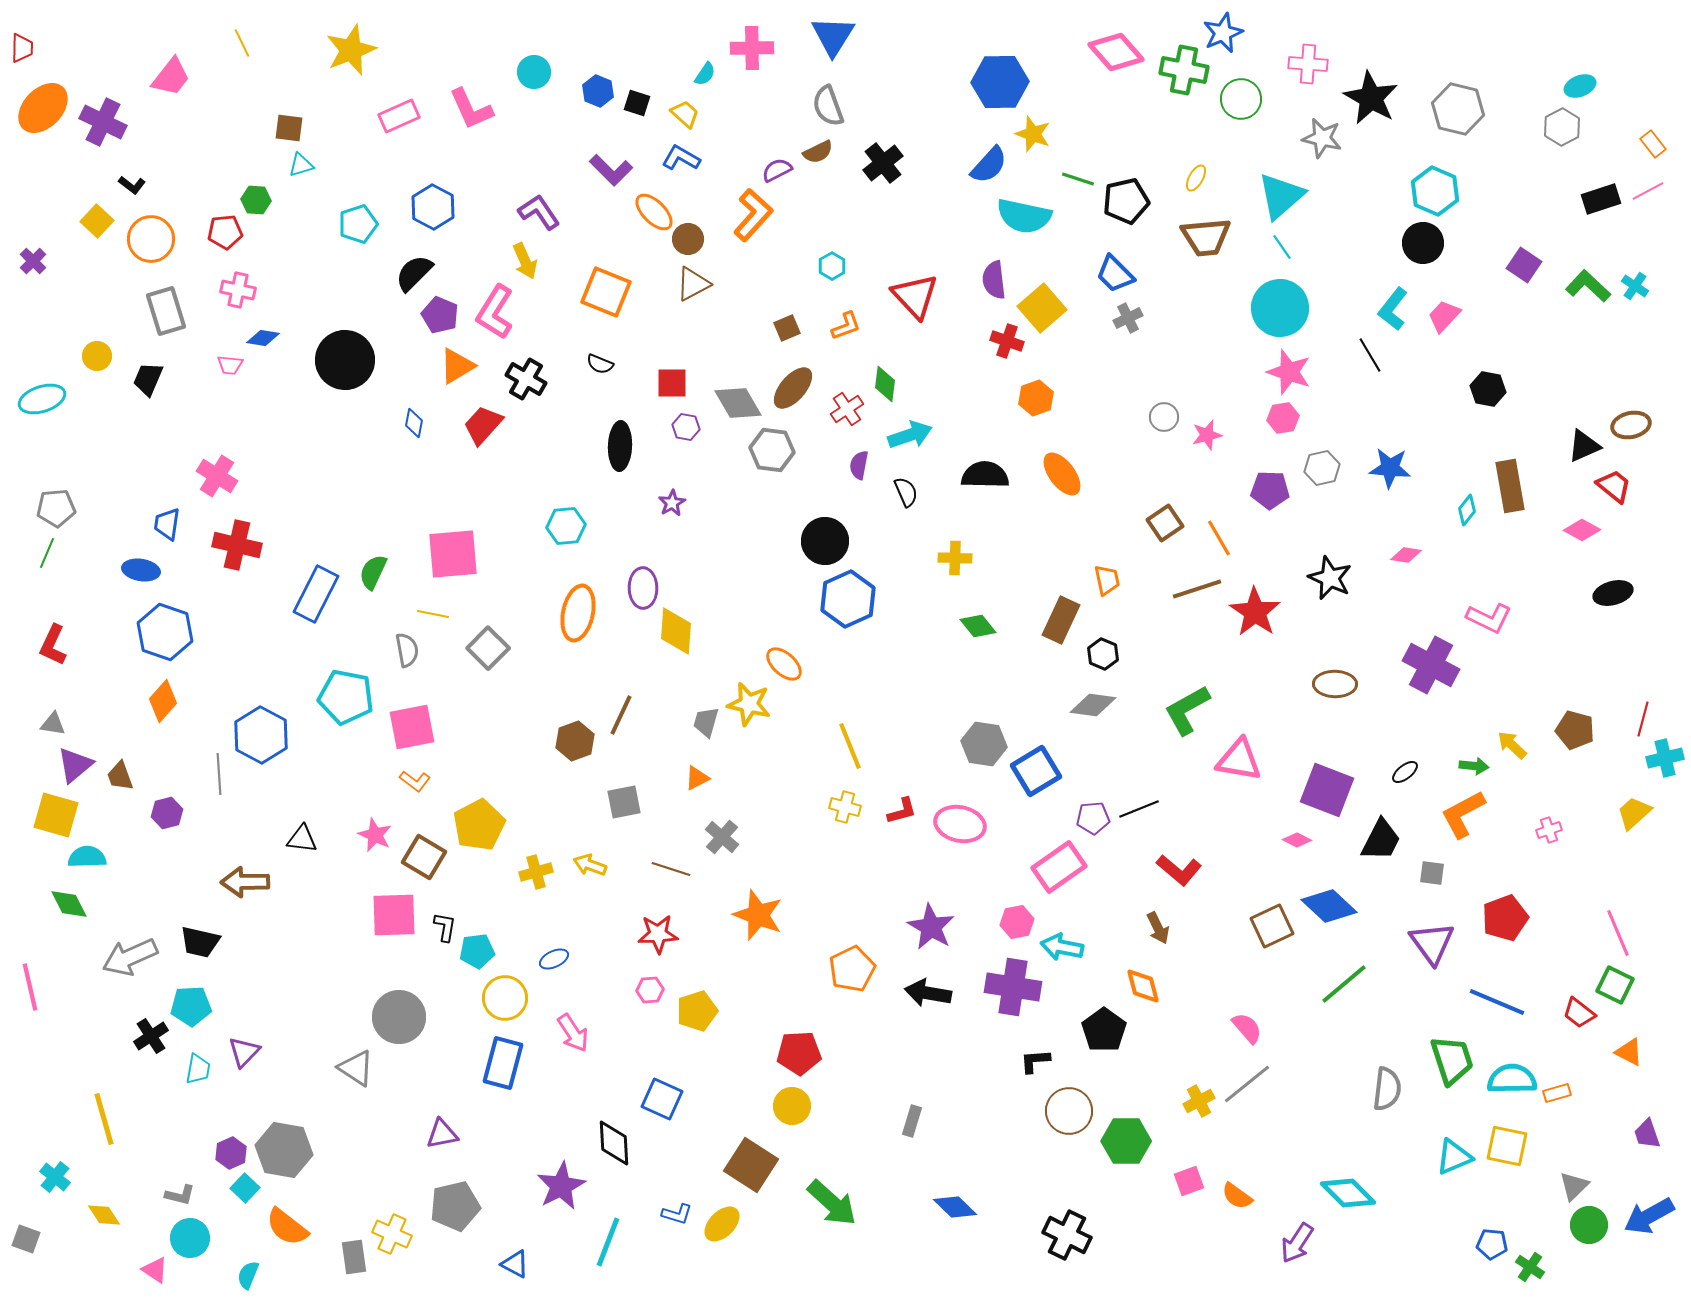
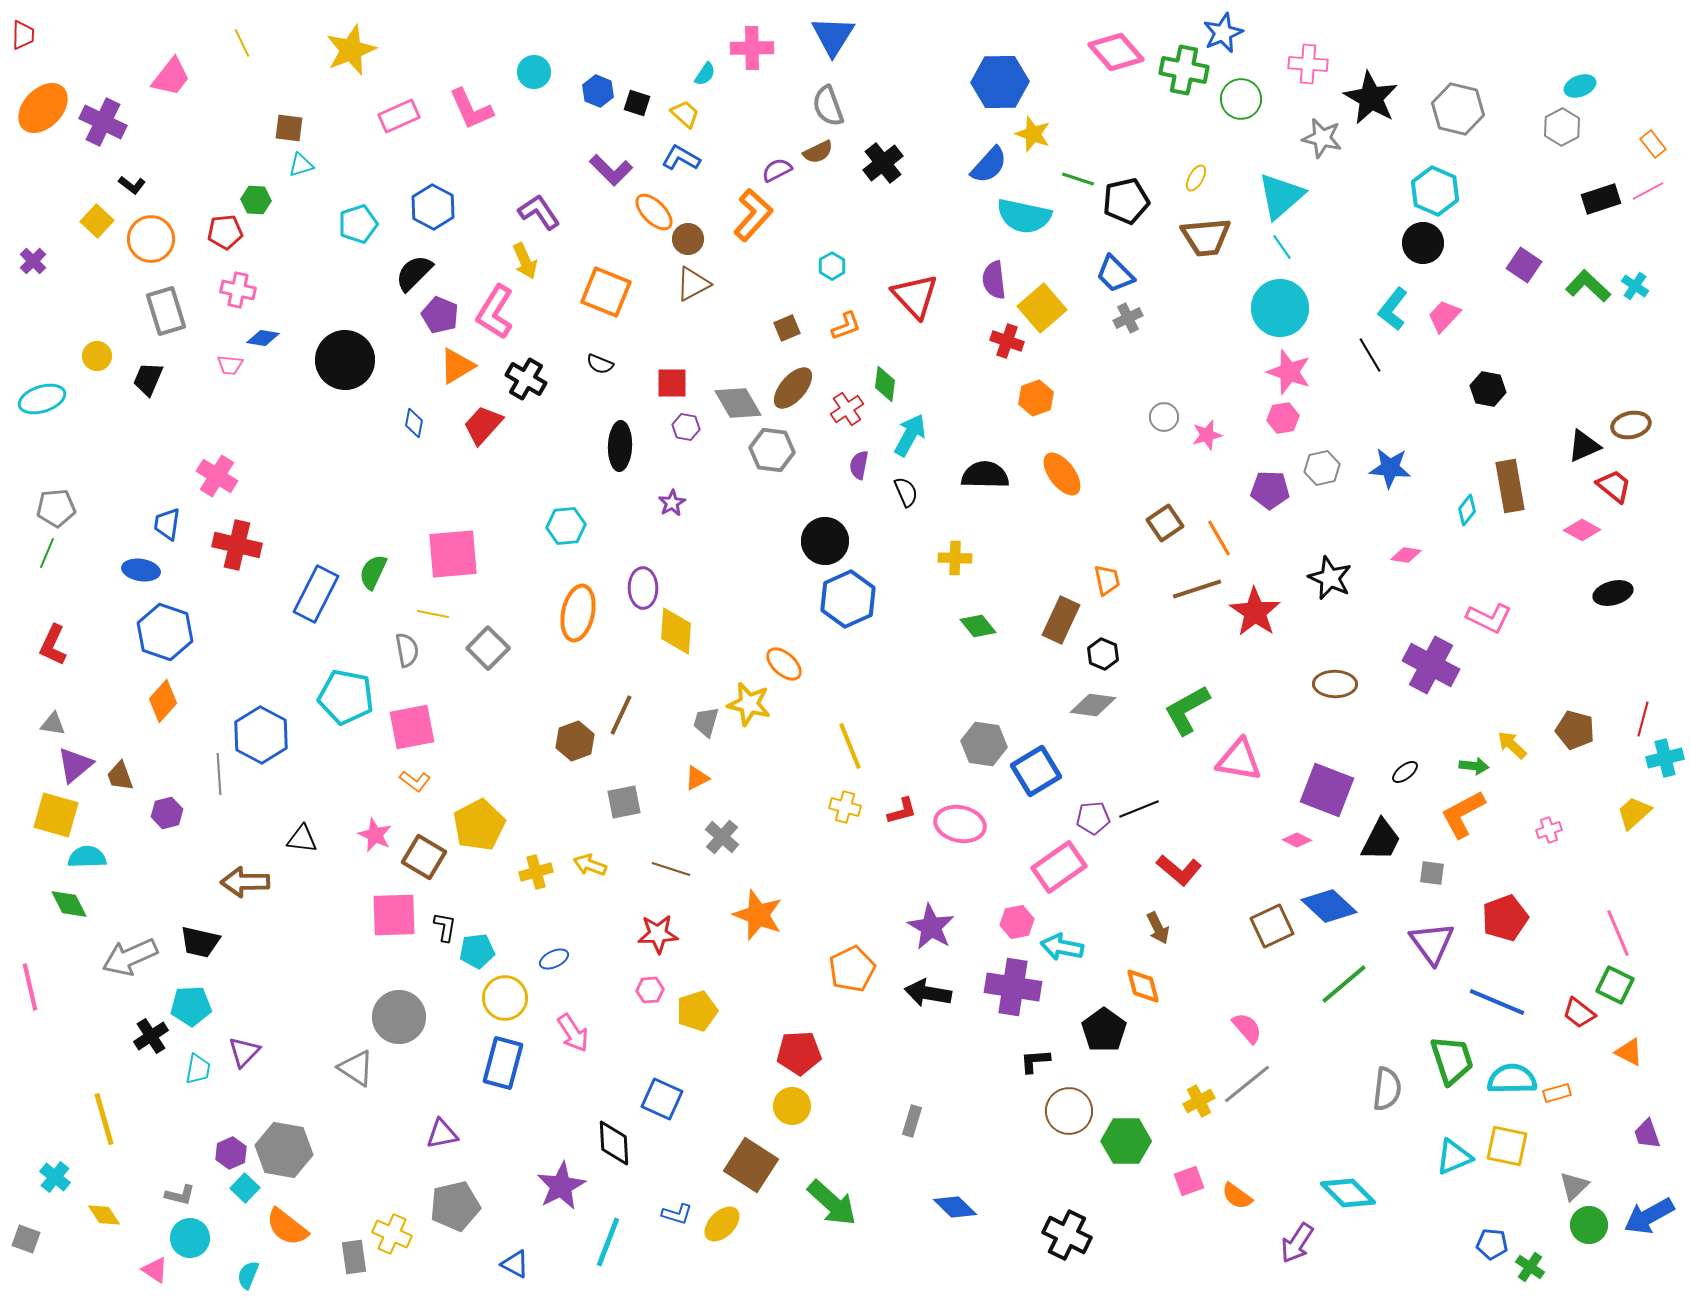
red trapezoid at (22, 48): moved 1 px right, 13 px up
cyan arrow at (910, 435): rotated 42 degrees counterclockwise
